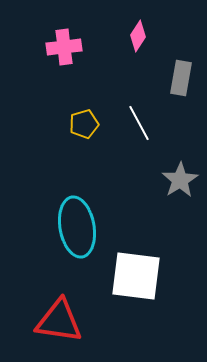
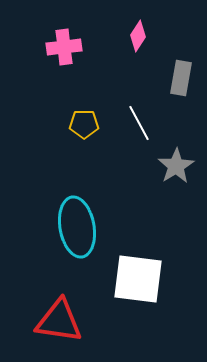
yellow pentagon: rotated 16 degrees clockwise
gray star: moved 4 px left, 14 px up
white square: moved 2 px right, 3 px down
